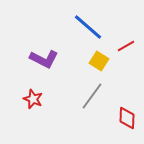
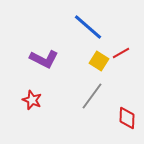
red line: moved 5 px left, 7 px down
red star: moved 1 px left, 1 px down
